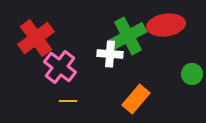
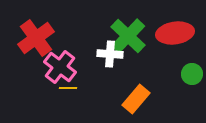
red ellipse: moved 9 px right, 8 px down
green cross: rotated 18 degrees counterclockwise
yellow line: moved 13 px up
